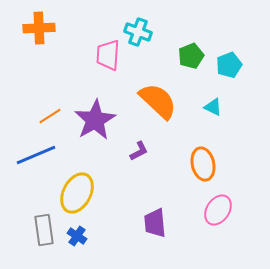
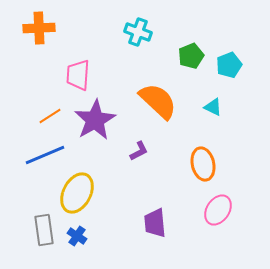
pink trapezoid: moved 30 px left, 20 px down
blue line: moved 9 px right
